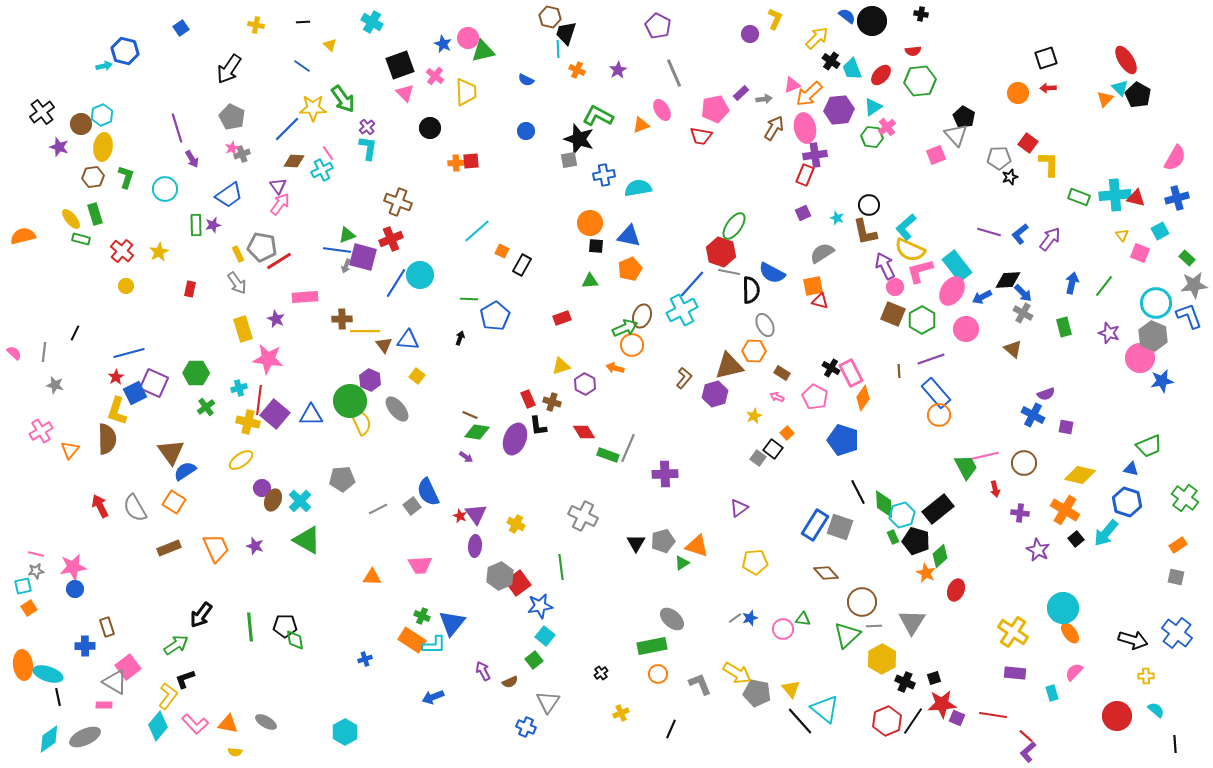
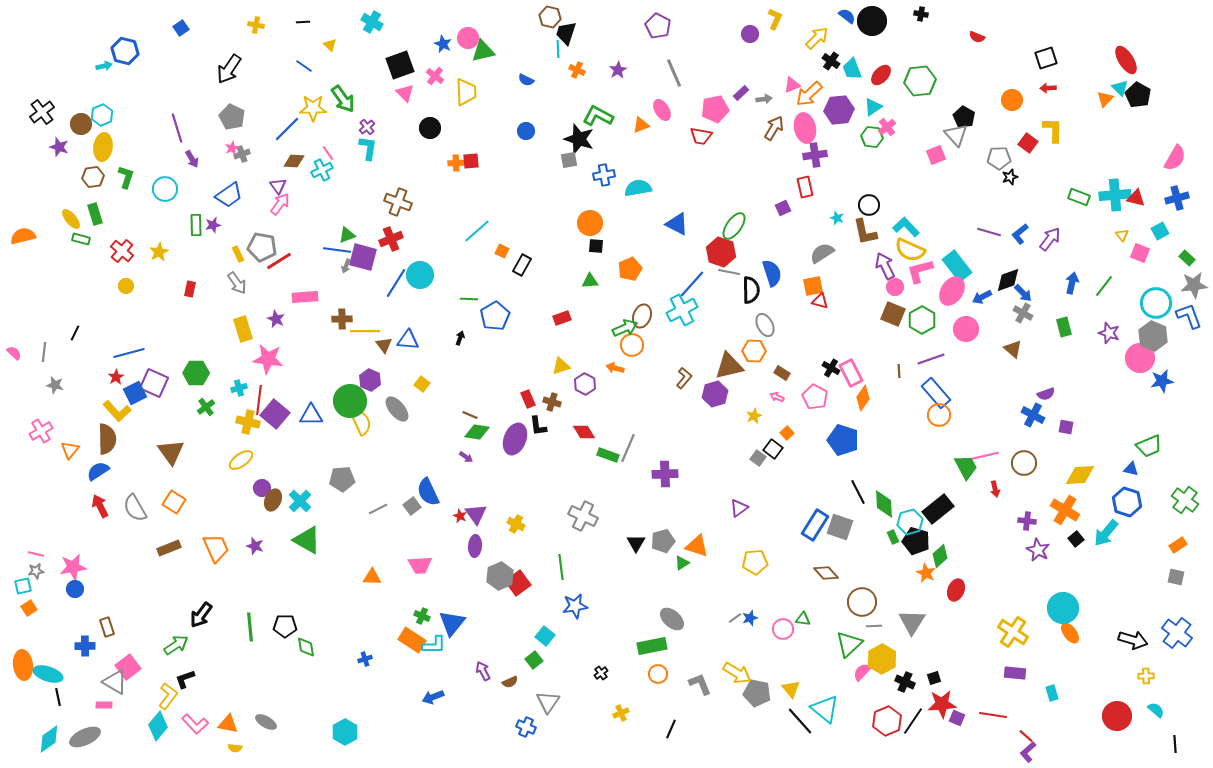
red semicircle at (913, 51): moved 64 px right, 14 px up; rotated 28 degrees clockwise
blue line at (302, 66): moved 2 px right
orange circle at (1018, 93): moved 6 px left, 7 px down
yellow L-shape at (1049, 164): moved 4 px right, 34 px up
red rectangle at (805, 175): moved 12 px down; rotated 35 degrees counterclockwise
purple square at (803, 213): moved 20 px left, 5 px up
cyan L-shape at (906, 227): rotated 88 degrees clockwise
blue triangle at (629, 236): moved 48 px right, 12 px up; rotated 15 degrees clockwise
blue semicircle at (772, 273): rotated 136 degrees counterclockwise
black diamond at (1008, 280): rotated 16 degrees counterclockwise
yellow square at (417, 376): moved 5 px right, 8 px down
yellow L-shape at (117, 411): rotated 60 degrees counterclockwise
blue semicircle at (185, 471): moved 87 px left
yellow diamond at (1080, 475): rotated 16 degrees counterclockwise
green cross at (1185, 498): moved 2 px down
purple cross at (1020, 513): moved 7 px right, 8 px down
cyan hexagon at (902, 515): moved 8 px right, 7 px down
blue star at (540, 606): moved 35 px right
green triangle at (847, 635): moved 2 px right, 9 px down
green diamond at (295, 640): moved 11 px right, 7 px down
pink semicircle at (1074, 672): moved 212 px left
yellow semicircle at (235, 752): moved 4 px up
